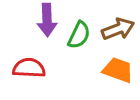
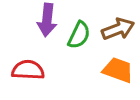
purple arrow: rotated 8 degrees clockwise
red semicircle: moved 1 px left, 2 px down
